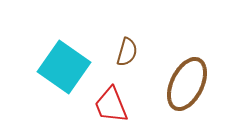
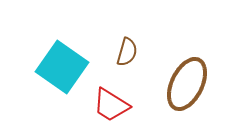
cyan square: moved 2 px left
red trapezoid: rotated 36 degrees counterclockwise
